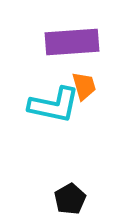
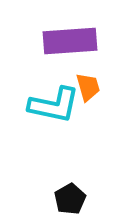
purple rectangle: moved 2 px left, 1 px up
orange trapezoid: moved 4 px right, 1 px down
